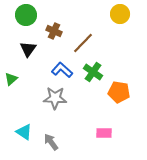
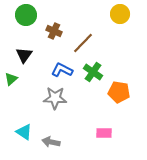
black triangle: moved 4 px left, 6 px down
blue L-shape: rotated 15 degrees counterclockwise
gray arrow: rotated 42 degrees counterclockwise
